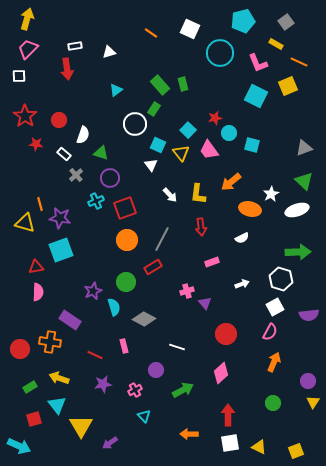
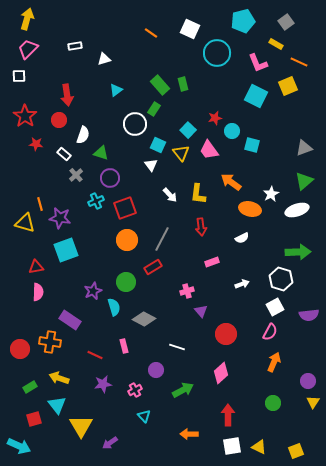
white triangle at (109, 52): moved 5 px left, 7 px down
cyan circle at (220, 53): moved 3 px left
red arrow at (67, 69): moved 26 px down
cyan circle at (229, 133): moved 3 px right, 2 px up
green triangle at (304, 181): rotated 36 degrees clockwise
orange arrow at (231, 182): rotated 75 degrees clockwise
cyan square at (61, 250): moved 5 px right
purple triangle at (205, 303): moved 4 px left, 8 px down
white square at (230, 443): moved 2 px right, 3 px down
